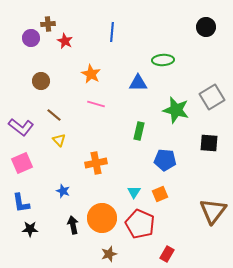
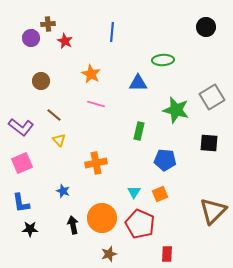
brown triangle: rotated 8 degrees clockwise
red rectangle: rotated 28 degrees counterclockwise
